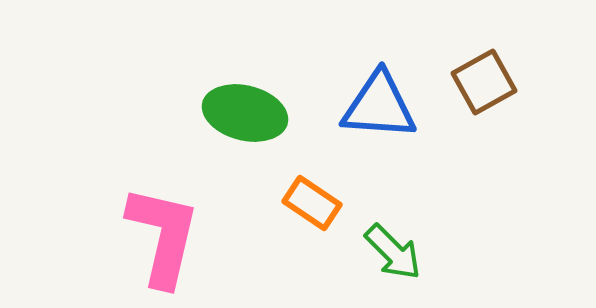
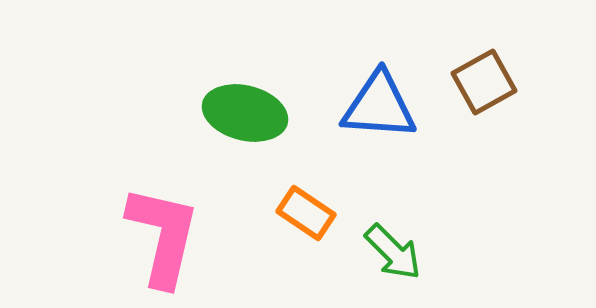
orange rectangle: moved 6 px left, 10 px down
